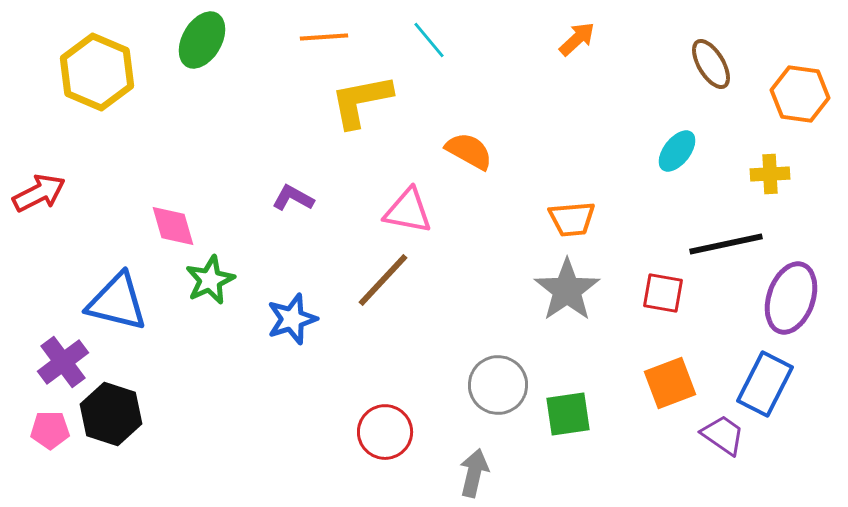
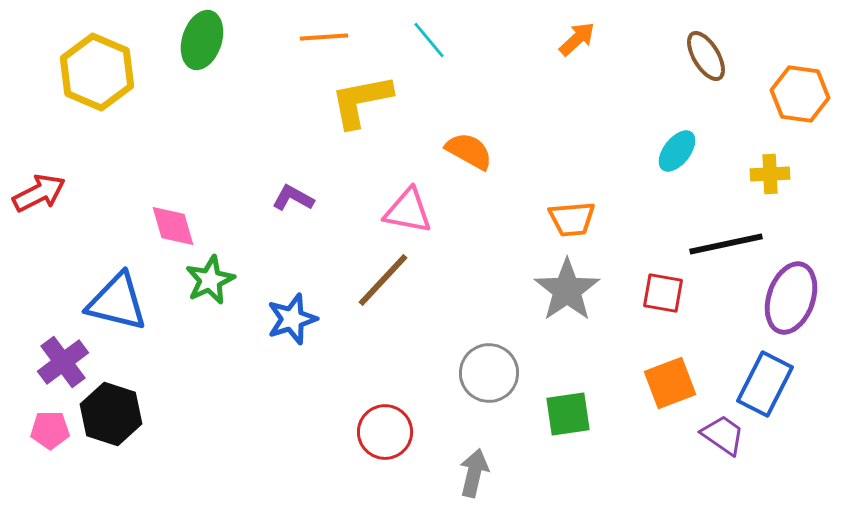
green ellipse: rotated 12 degrees counterclockwise
brown ellipse: moved 5 px left, 8 px up
gray circle: moved 9 px left, 12 px up
